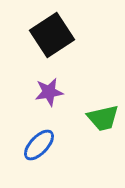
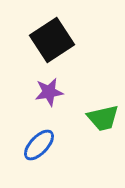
black square: moved 5 px down
